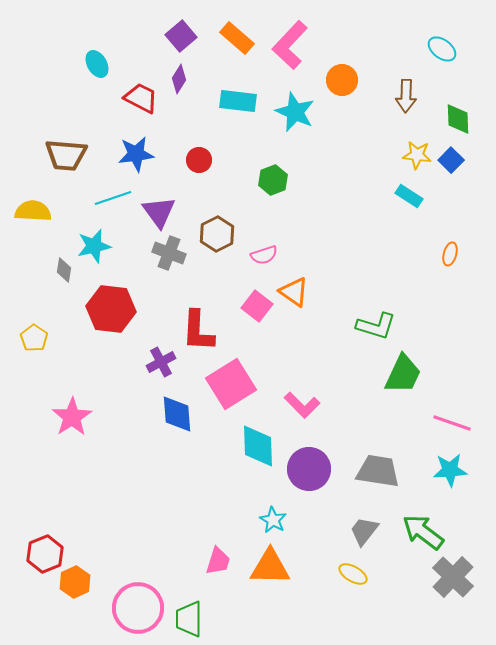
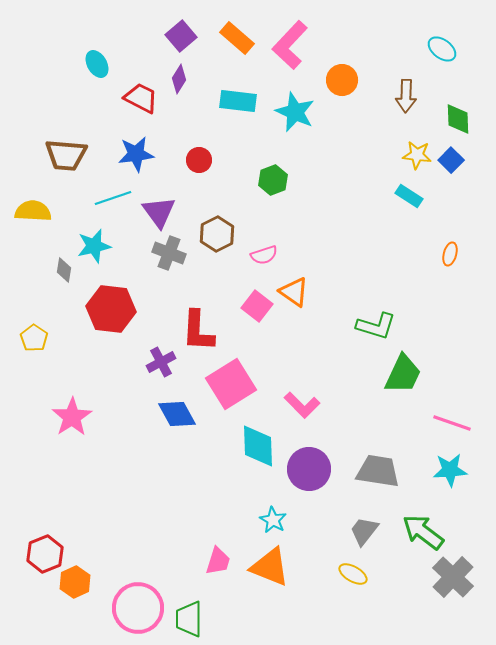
blue diamond at (177, 414): rotated 24 degrees counterclockwise
orange triangle at (270, 567): rotated 21 degrees clockwise
